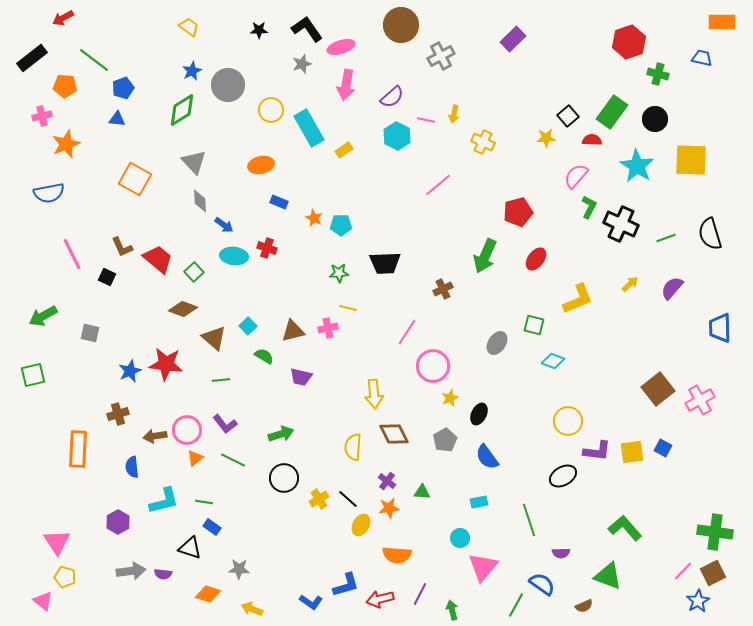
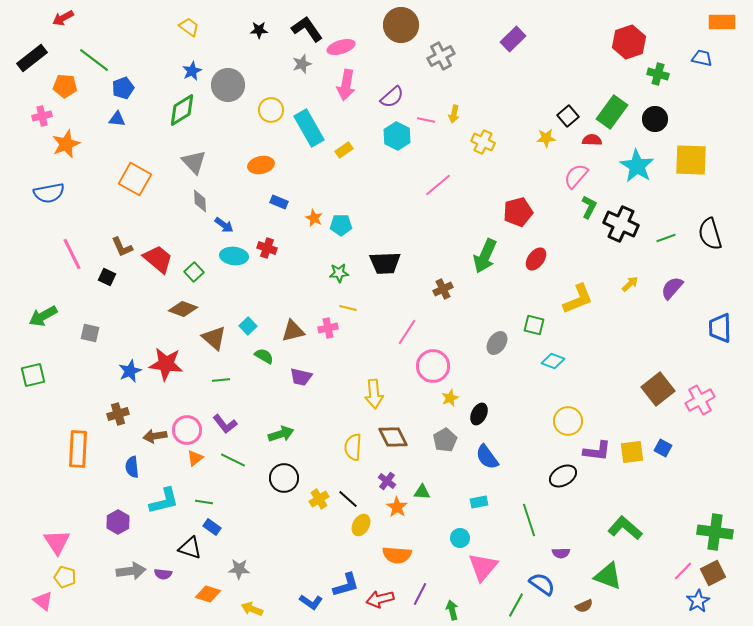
brown diamond at (394, 434): moved 1 px left, 3 px down
orange star at (389, 508): moved 8 px right, 1 px up; rotated 30 degrees counterclockwise
green L-shape at (625, 528): rotated 8 degrees counterclockwise
